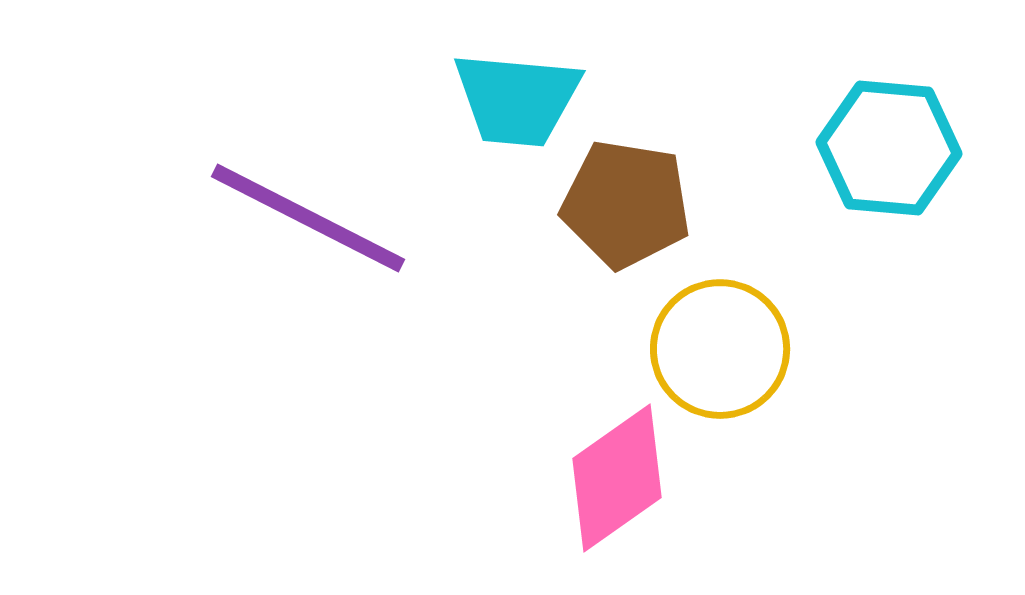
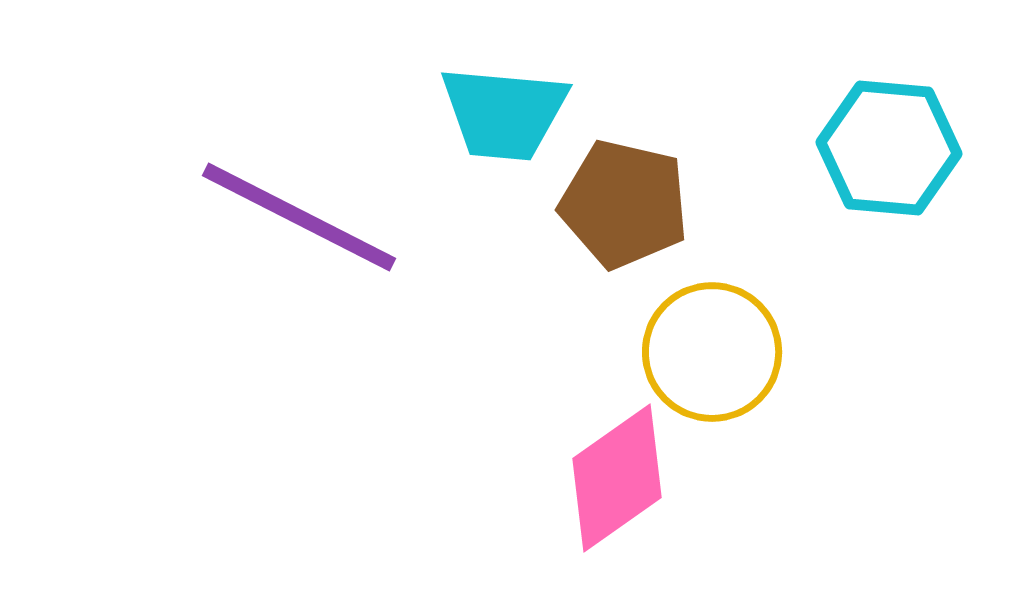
cyan trapezoid: moved 13 px left, 14 px down
brown pentagon: moved 2 px left; rotated 4 degrees clockwise
purple line: moved 9 px left, 1 px up
yellow circle: moved 8 px left, 3 px down
